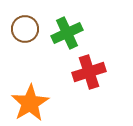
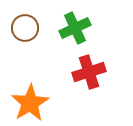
brown circle: moved 1 px up
green cross: moved 8 px right, 5 px up
